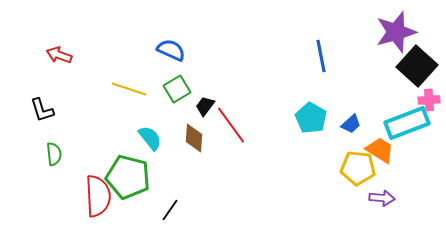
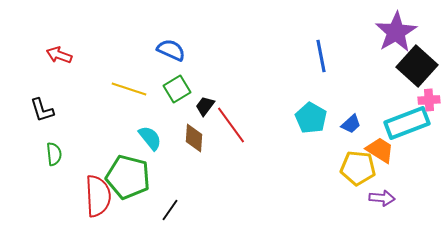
purple star: rotated 15 degrees counterclockwise
